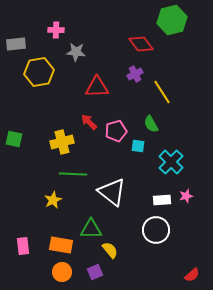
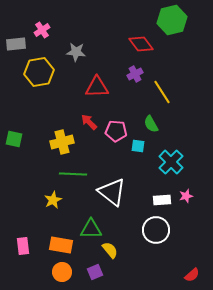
pink cross: moved 14 px left; rotated 35 degrees counterclockwise
pink pentagon: rotated 20 degrees clockwise
